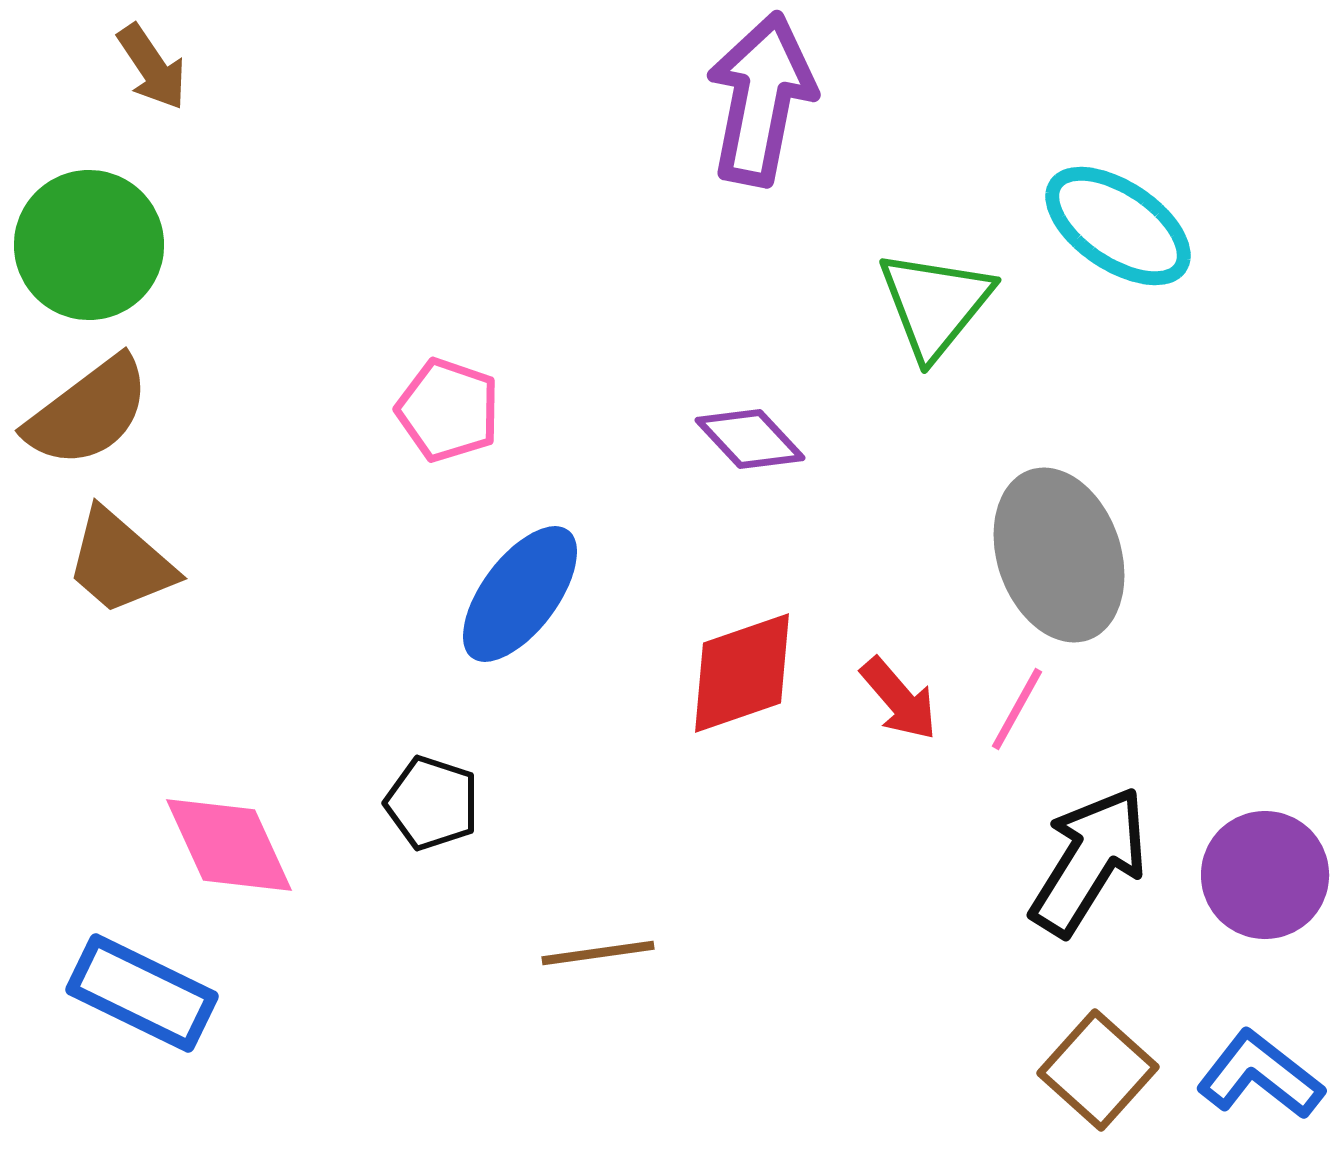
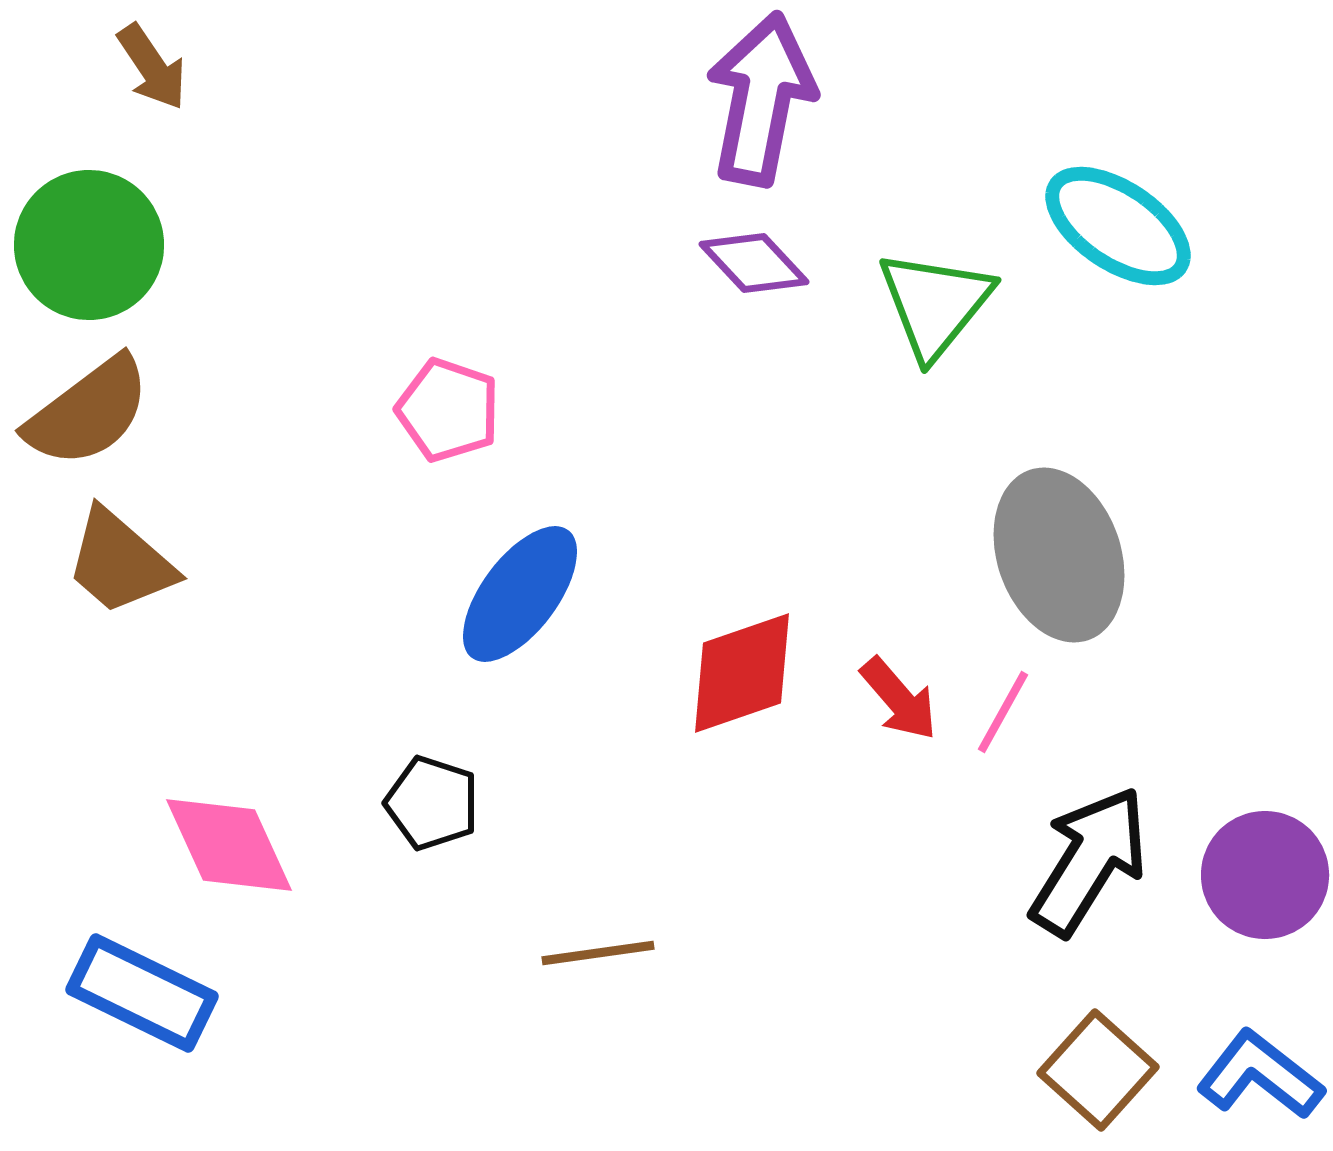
purple diamond: moved 4 px right, 176 px up
pink line: moved 14 px left, 3 px down
